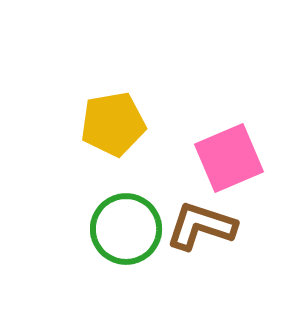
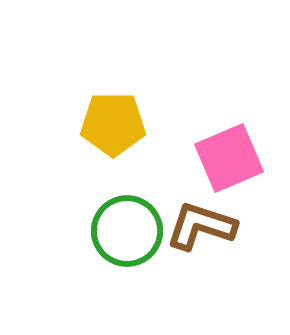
yellow pentagon: rotated 10 degrees clockwise
green circle: moved 1 px right, 2 px down
